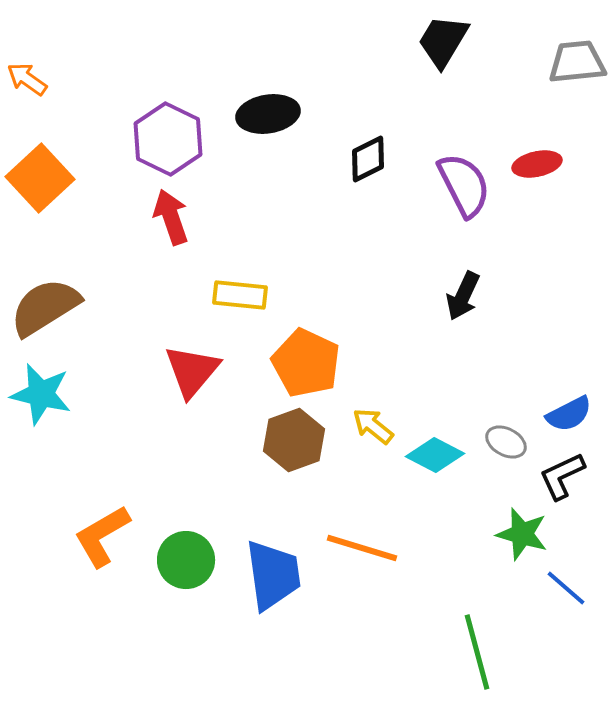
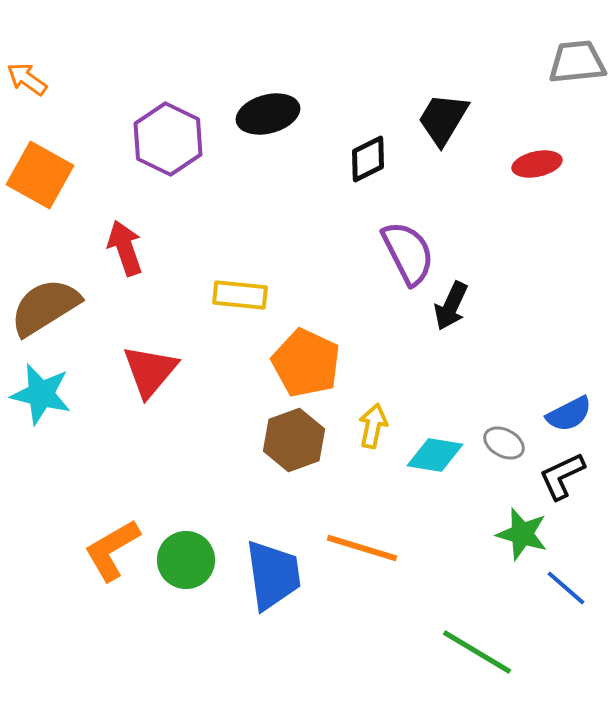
black trapezoid: moved 78 px down
black ellipse: rotated 6 degrees counterclockwise
orange square: moved 3 px up; rotated 18 degrees counterclockwise
purple semicircle: moved 56 px left, 68 px down
red arrow: moved 46 px left, 31 px down
black arrow: moved 12 px left, 10 px down
red triangle: moved 42 px left
yellow arrow: rotated 63 degrees clockwise
gray ellipse: moved 2 px left, 1 px down
cyan diamond: rotated 18 degrees counterclockwise
orange L-shape: moved 10 px right, 14 px down
green line: rotated 44 degrees counterclockwise
